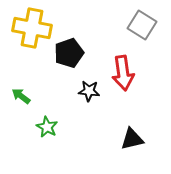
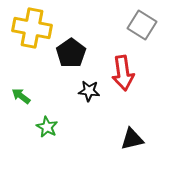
black pentagon: moved 2 px right; rotated 16 degrees counterclockwise
